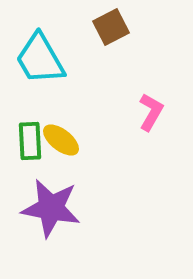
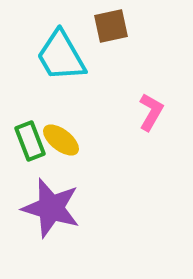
brown square: moved 1 px up; rotated 15 degrees clockwise
cyan trapezoid: moved 21 px right, 3 px up
green rectangle: rotated 18 degrees counterclockwise
purple star: rotated 6 degrees clockwise
